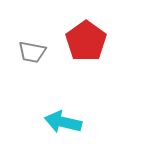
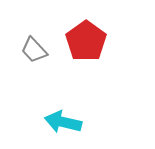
gray trapezoid: moved 2 px right, 2 px up; rotated 36 degrees clockwise
